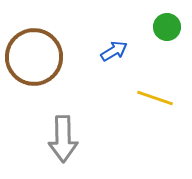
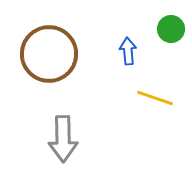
green circle: moved 4 px right, 2 px down
blue arrow: moved 14 px right; rotated 64 degrees counterclockwise
brown circle: moved 15 px right, 3 px up
